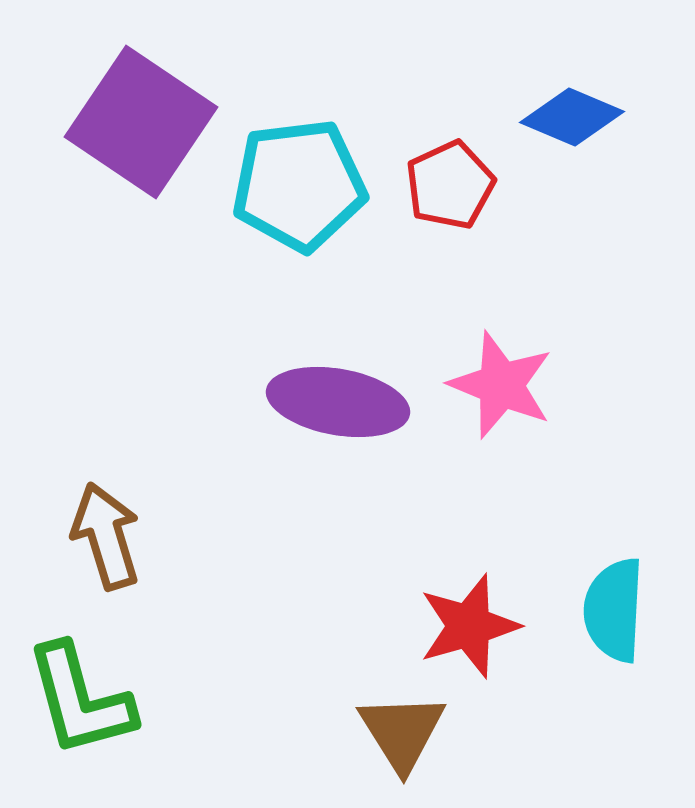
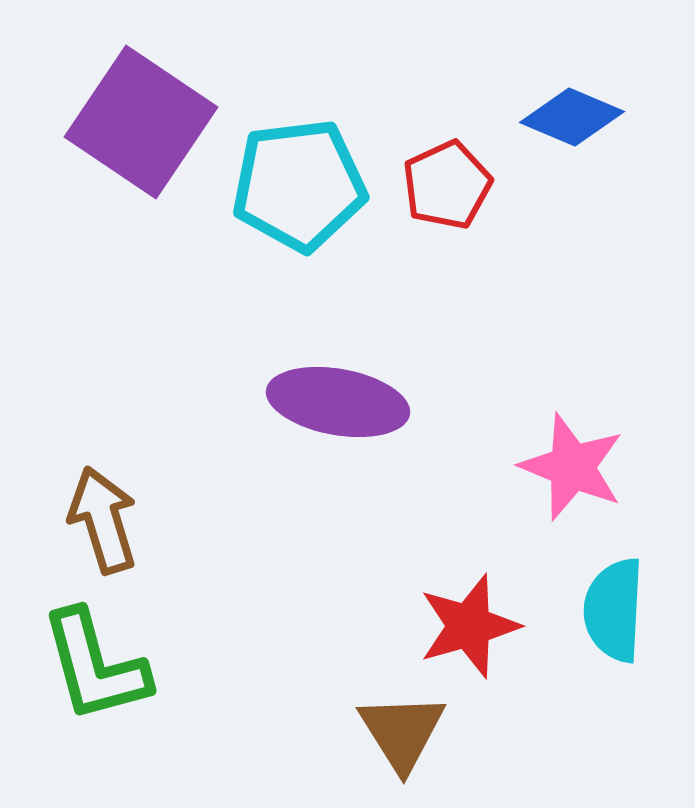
red pentagon: moved 3 px left
pink star: moved 71 px right, 82 px down
brown arrow: moved 3 px left, 16 px up
green L-shape: moved 15 px right, 34 px up
